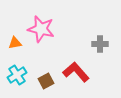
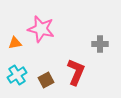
red L-shape: rotated 64 degrees clockwise
brown square: moved 1 px up
